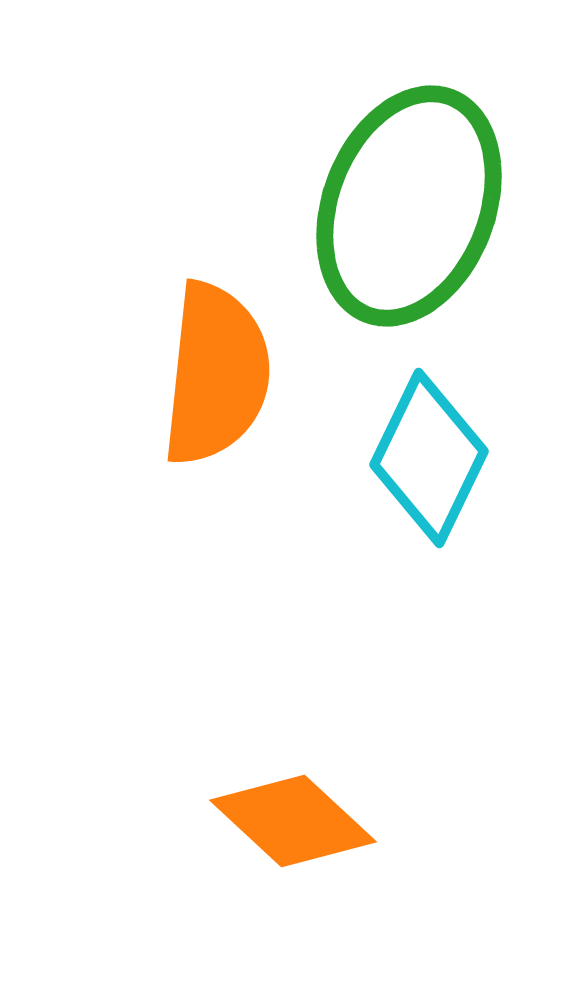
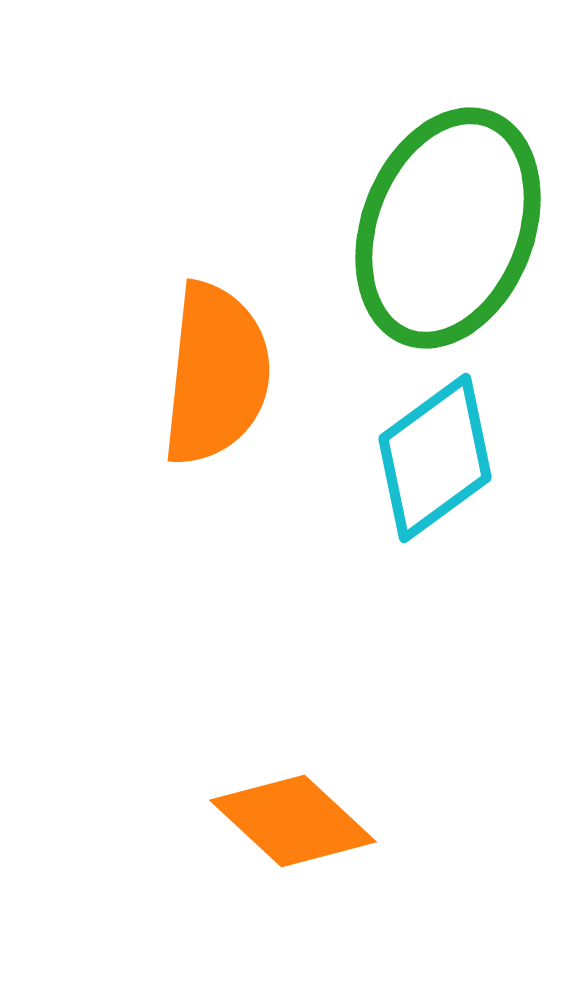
green ellipse: moved 39 px right, 22 px down
cyan diamond: moved 6 px right; rotated 28 degrees clockwise
